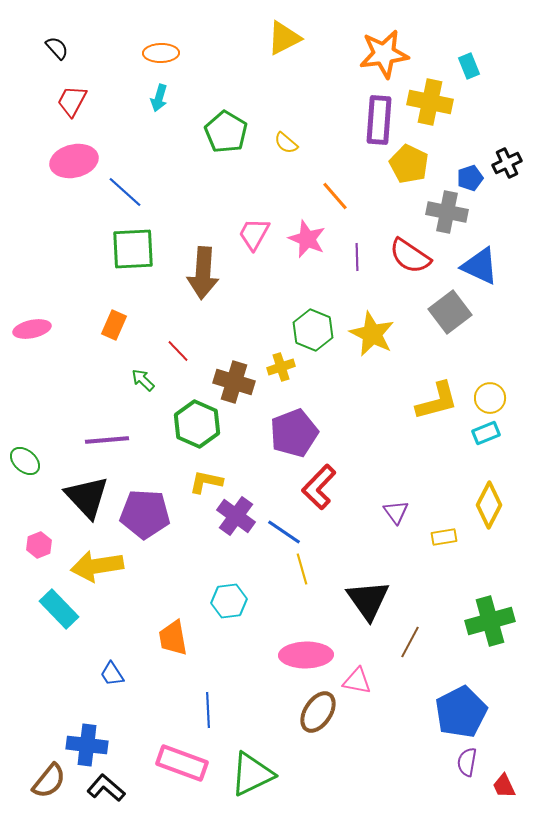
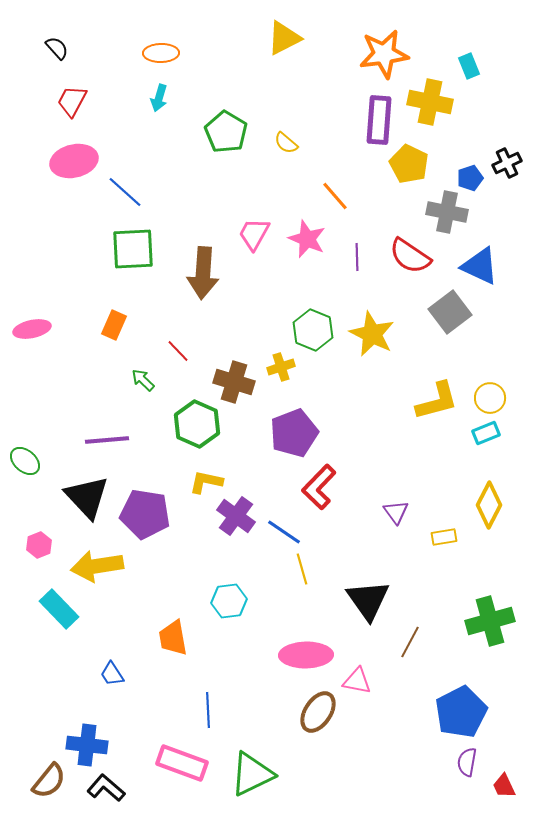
purple pentagon at (145, 514): rotated 6 degrees clockwise
